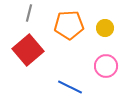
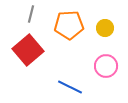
gray line: moved 2 px right, 1 px down
